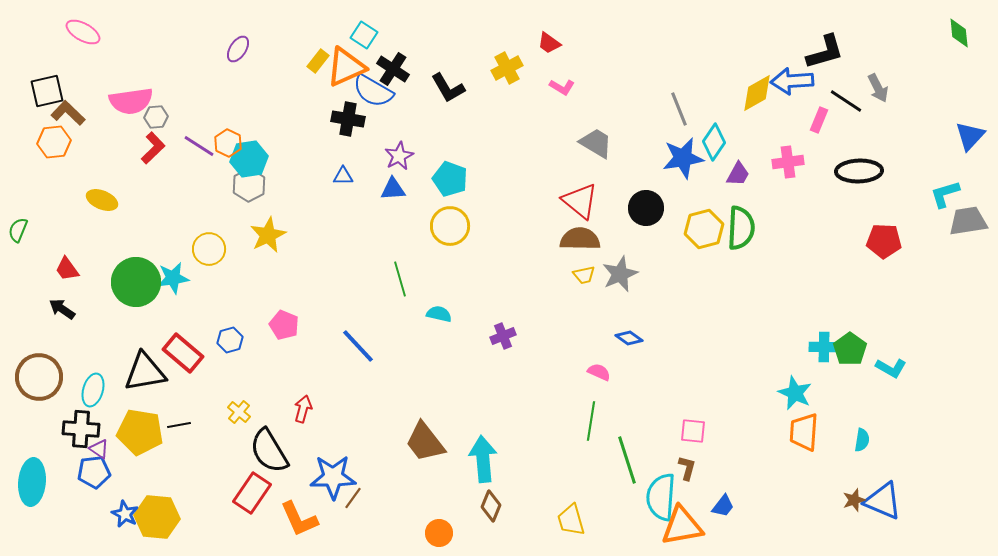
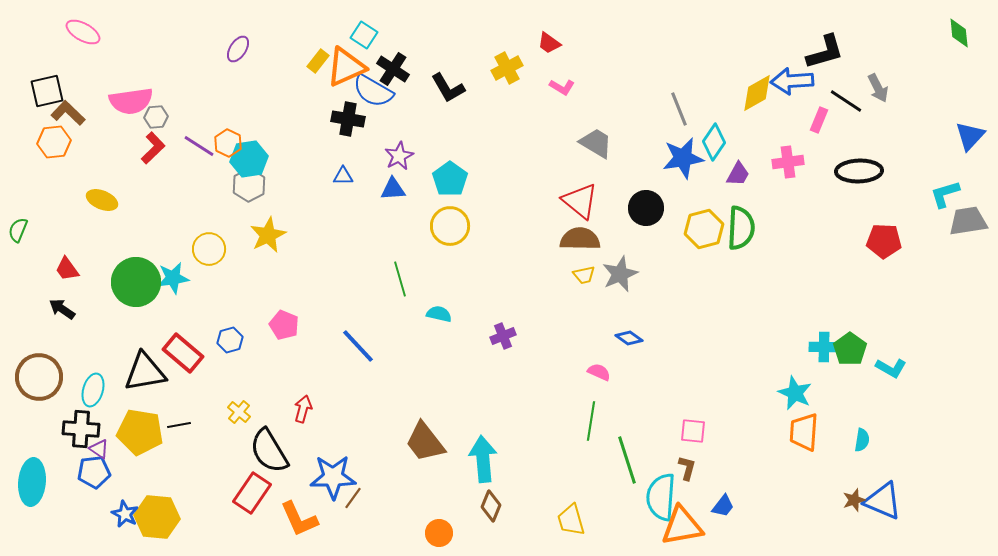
cyan pentagon at (450, 179): rotated 16 degrees clockwise
